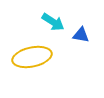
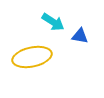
blue triangle: moved 1 px left, 1 px down
